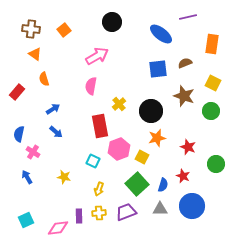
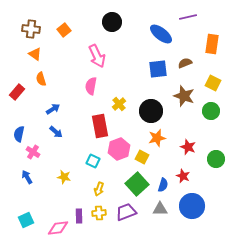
pink arrow at (97, 56): rotated 95 degrees clockwise
orange semicircle at (44, 79): moved 3 px left
green circle at (216, 164): moved 5 px up
